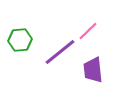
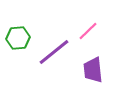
green hexagon: moved 2 px left, 2 px up
purple line: moved 6 px left
